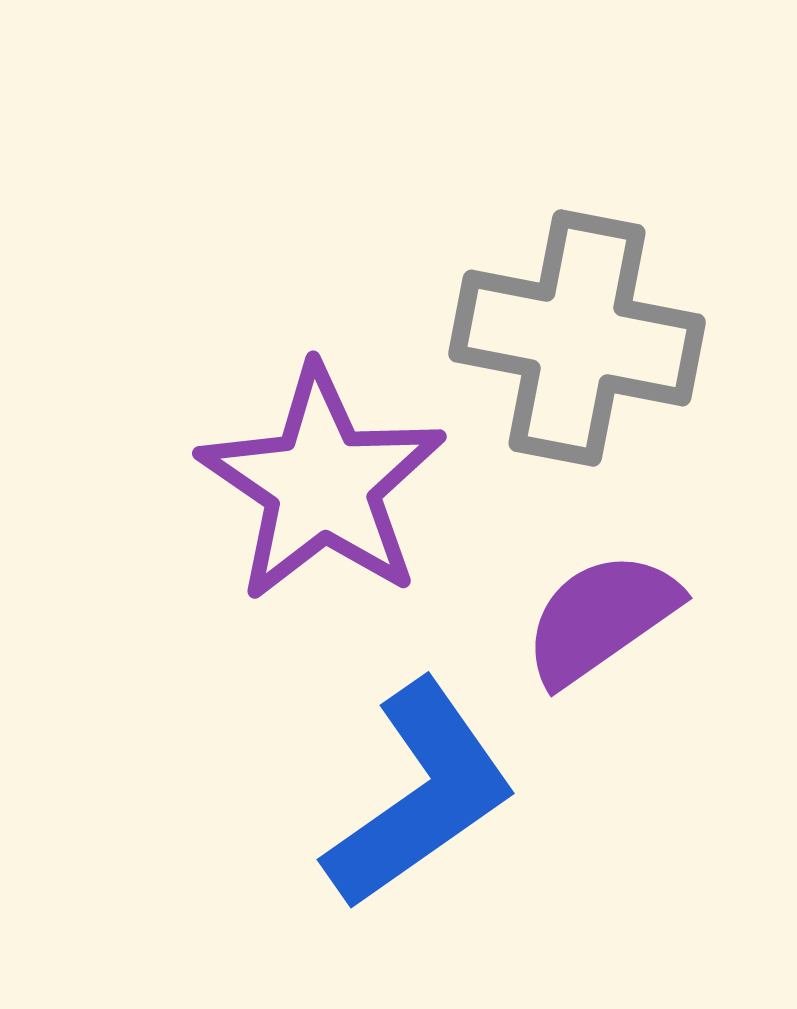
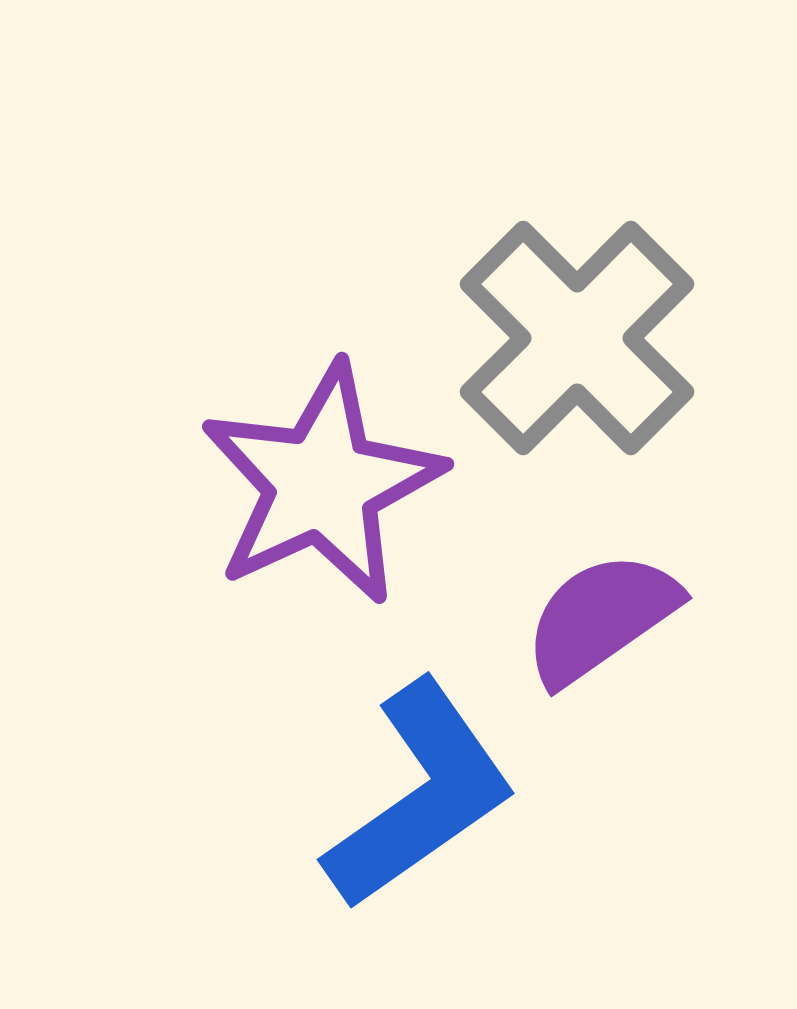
gray cross: rotated 34 degrees clockwise
purple star: rotated 13 degrees clockwise
